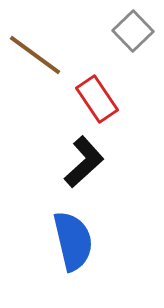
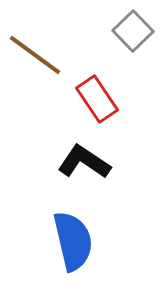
black L-shape: rotated 104 degrees counterclockwise
